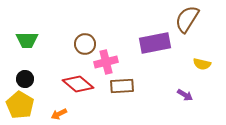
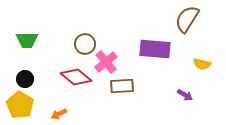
purple rectangle: moved 6 px down; rotated 16 degrees clockwise
pink cross: rotated 25 degrees counterclockwise
red diamond: moved 2 px left, 7 px up
